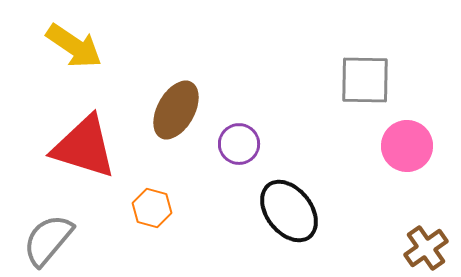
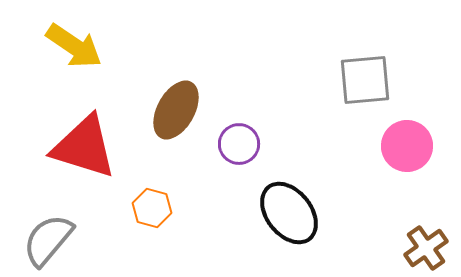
gray square: rotated 6 degrees counterclockwise
black ellipse: moved 2 px down
